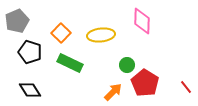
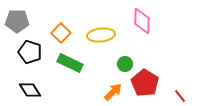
gray pentagon: rotated 25 degrees clockwise
green circle: moved 2 px left, 1 px up
red line: moved 6 px left, 9 px down
